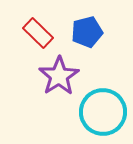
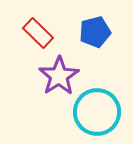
blue pentagon: moved 8 px right
cyan circle: moved 6 px left
